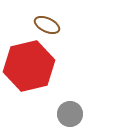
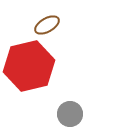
brown ellipse: rotated 55 degrees counterclockwise
